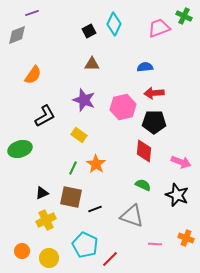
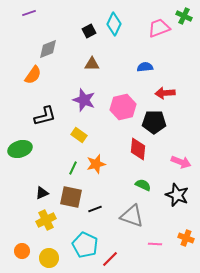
purple line: moved 3 px left
gray diamond: moved 31 px right, 14 px down
red arrow: moved 11 px right
black L-shape: rotated 15 degrees clockwise
red diamond: moved 6 px left, 2 px up
orange star: rotated 24 degrees clockwise
